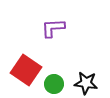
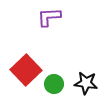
purple L-shape: moved 4 px left, 11 px up
red square: rotated 12 degrees clockwise
